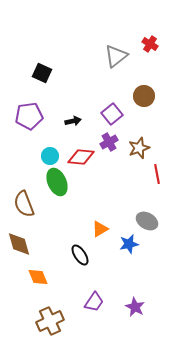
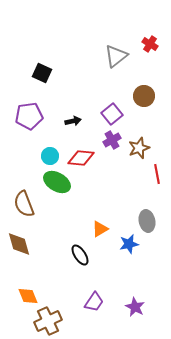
purple cross: moved 3 px right, 2 px up
red diamond: moved 1 px down
green ellipse: rotated 36 degrees counterclockwise
gray ellipse: rotated 50 degrees clockwise
orange diamond: moved 10 px left, 19 px down
brown cross: moved 2 px left
